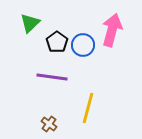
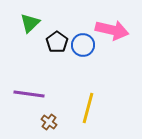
pink arrow: rotated 88 degrees clockwise
purple line: moved 23 px left, 17 px down
brown cross: moved 2 px up
